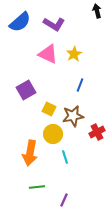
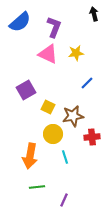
black arrow: moved 3 px left, 3 px down
purple L-shape: moved 3 px down; rotated 100 degrees counterclockwise
yellow star: moved 2 px right, 1 px up; rotated 21 degrees clockwise
blue line: moved 7 px right, 2 px up; rotated 24 degrees clockwise
yellow square: moved 1 px left, 2 px up
red cross: moved 5 px left, 5 px down; rotated 21 degrees clockwise
orange arrow: moved 3 px down
